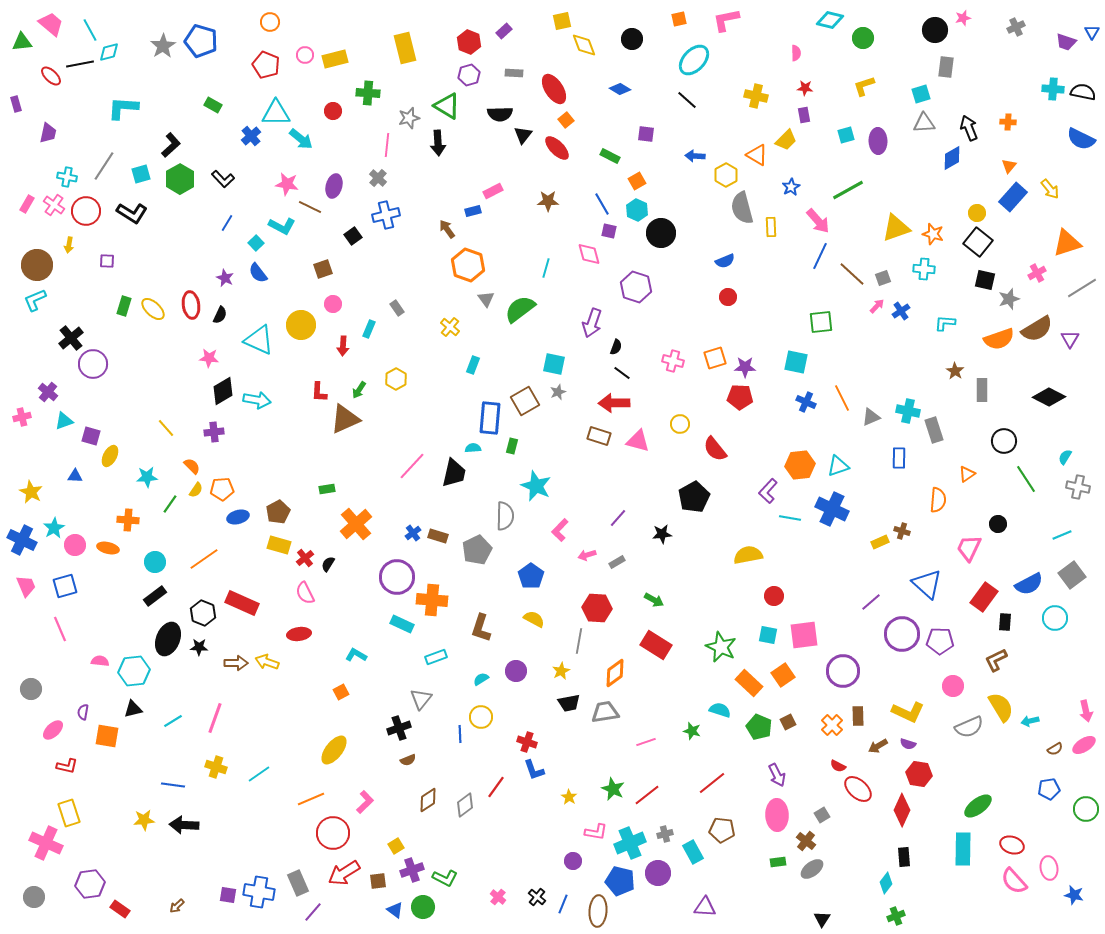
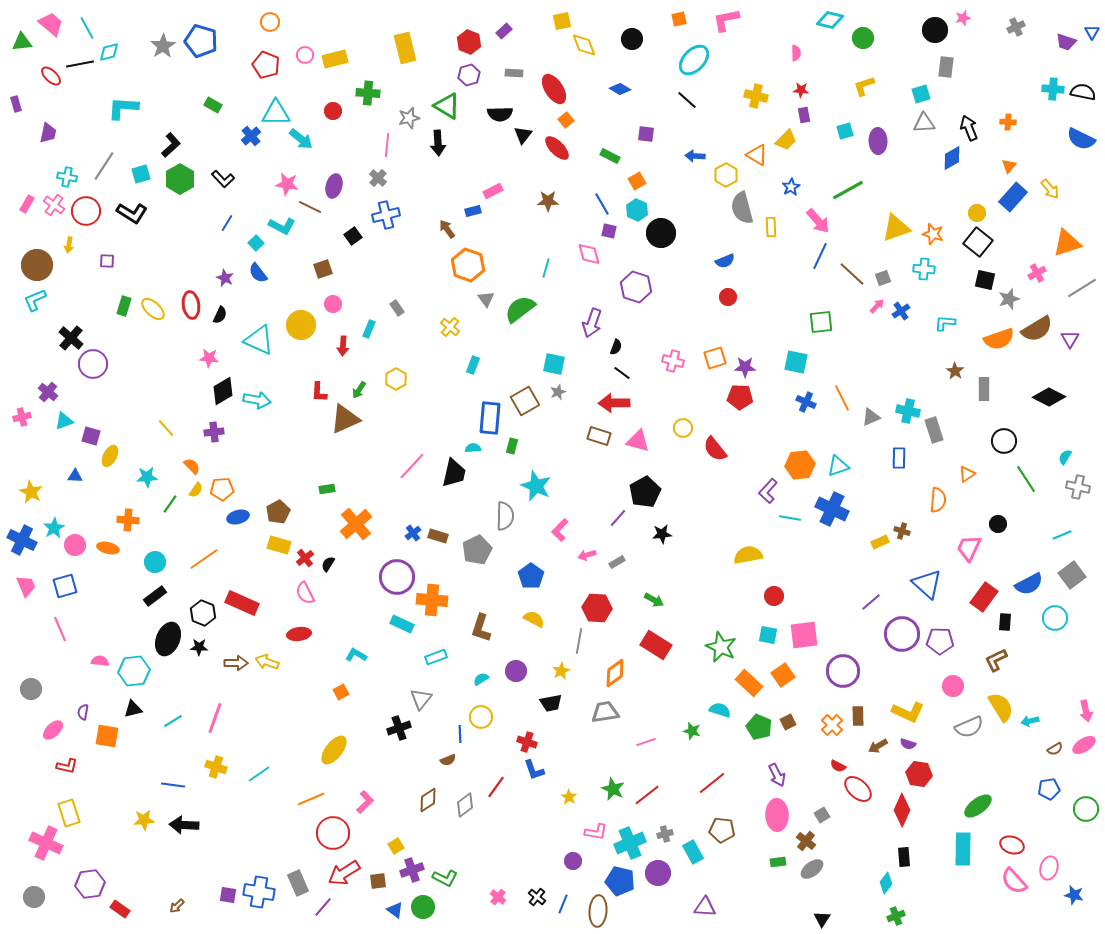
cyan line at (90, 30): moved 3 px left, 2 px up
red star at (805, 88): moved 4 px left, 2 px down
cyan square at (846, 135): moved 1 px left, 4 px up
black cross at (71, 338): rotated 10 degrees counterclockwise
gray rectangle at (982, 390): moved 2 px right, 1 px up
yellow circle at (680, 424): moved 3 px right, 4 px down
black pentagon at (694, 497): moved 49 px left, 5 px up
black trapezoid at (569, 703): moved 18 px left
brown semicircle at (408, 760): moved 40 px right
pink ellipse at (1049, 868): rotated 25 degrees clockwise
purple line at (313, 912): moved 10 px right, 5 px up
